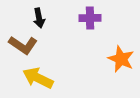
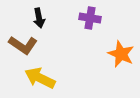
purple cross: rotated 10 degrees clockwise
orange star: moved 5 px up
yellow arrow: moved 2 px right
